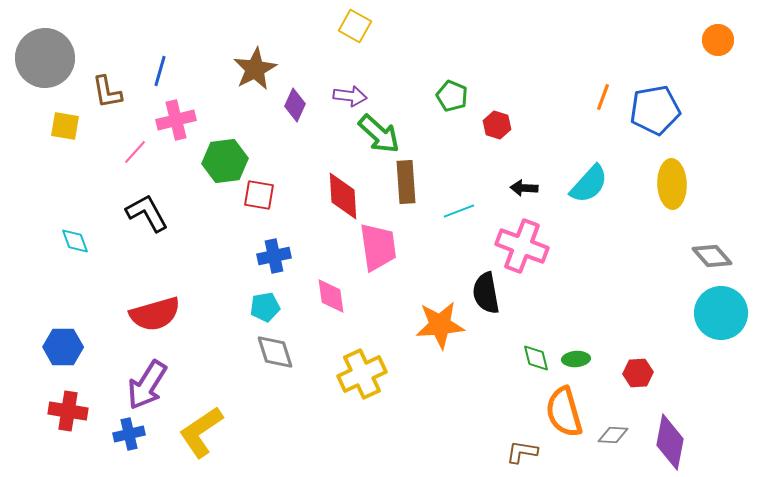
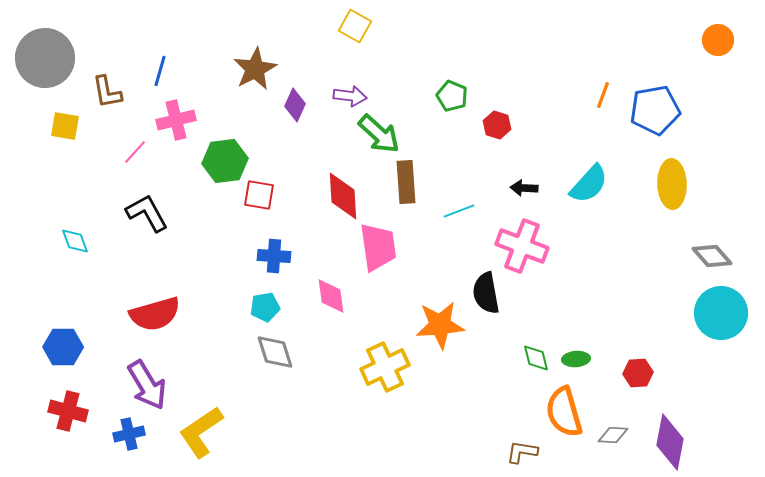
orange line at (603, 97): moved 2 px up
blue cross at (274, 256): rotated 16 degrees clockwise
yellow cross at (362, 374): moved 23 px right, 7 px up
purple arrow at (147, 385): rotated 63 degrees counterclockwise
red cross at (68, 411): rotated 6 degrees clockwise
